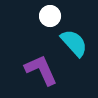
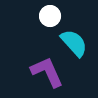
purple L-shape: moved 6 px right, 2 px down
